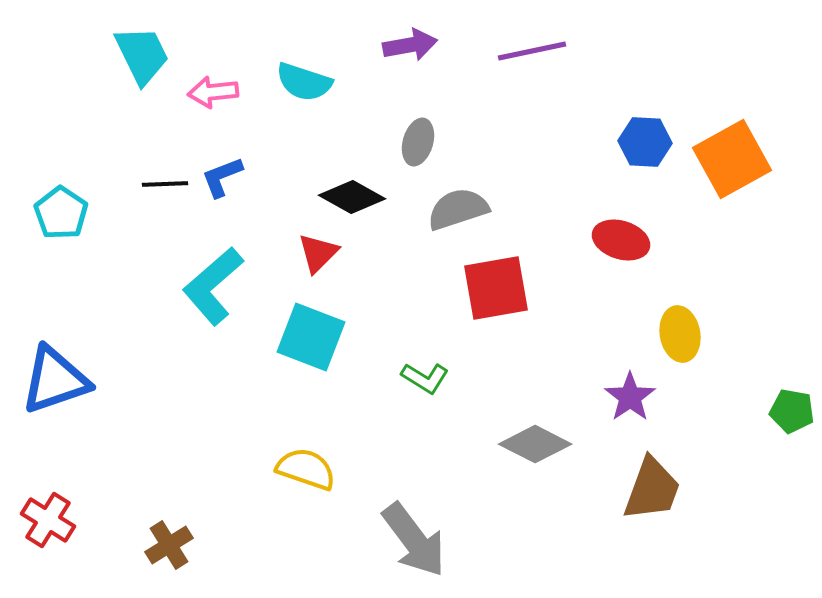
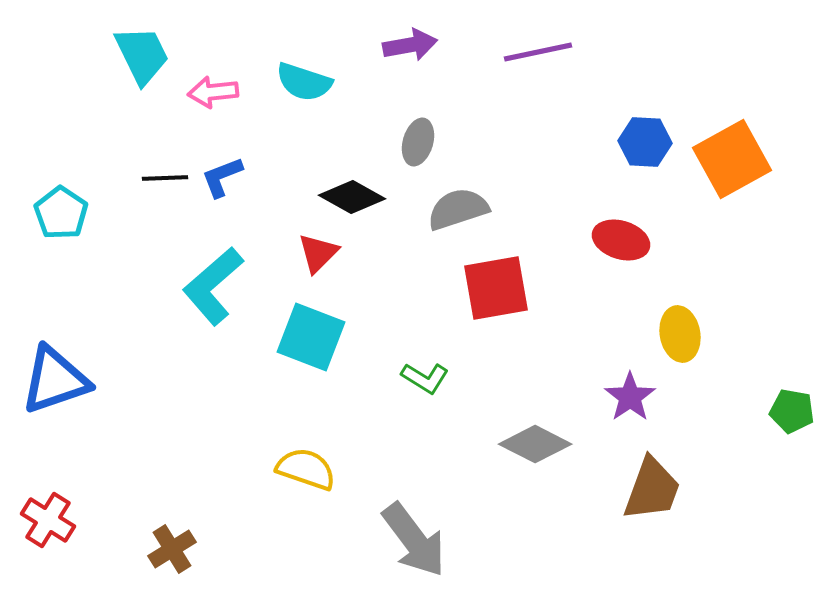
purple line: moved 6 px right, 1 px down
black line: moved 6 px up
brown cross: moved 3 px right, 4 px down
